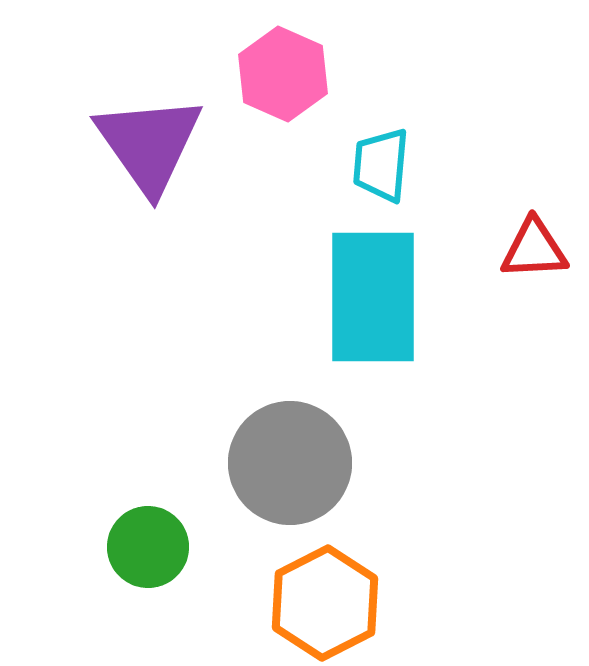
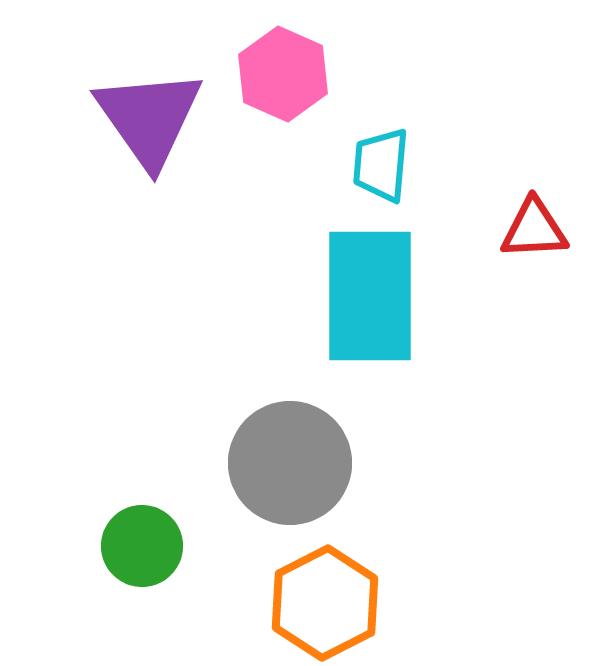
purple triangle: moved 26 px up
red triangle: moved 20 px up
cyan rectangle: moved 3 px left, 1 px up
green circle: moved 6 px left, 1 px up
